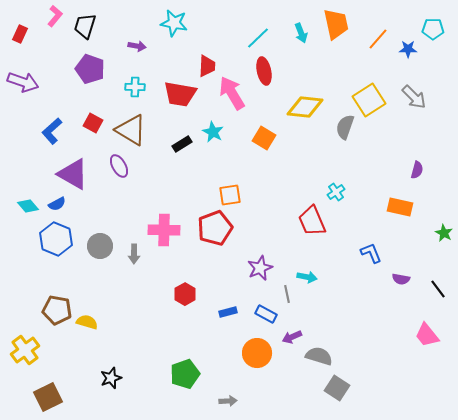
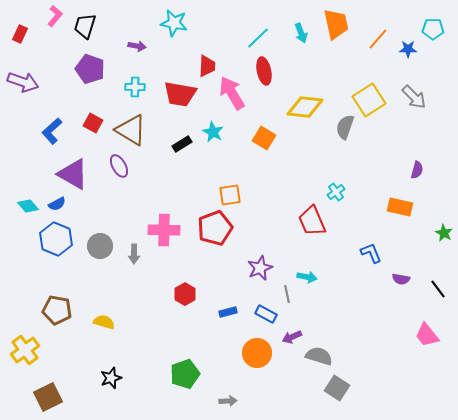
yellow semicircle at (87, 322): moved 17 px right
